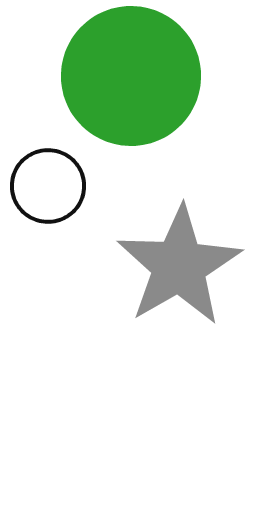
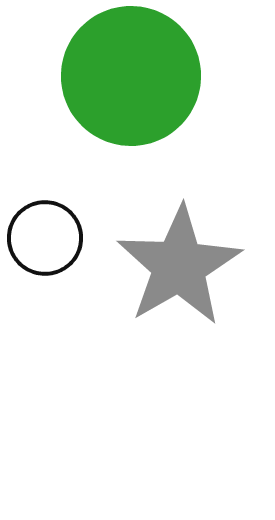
black circle: moved 3 px left, 52 px down
